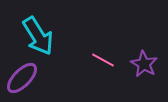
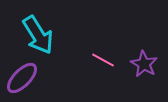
cyan arrow: moved 1 px up
